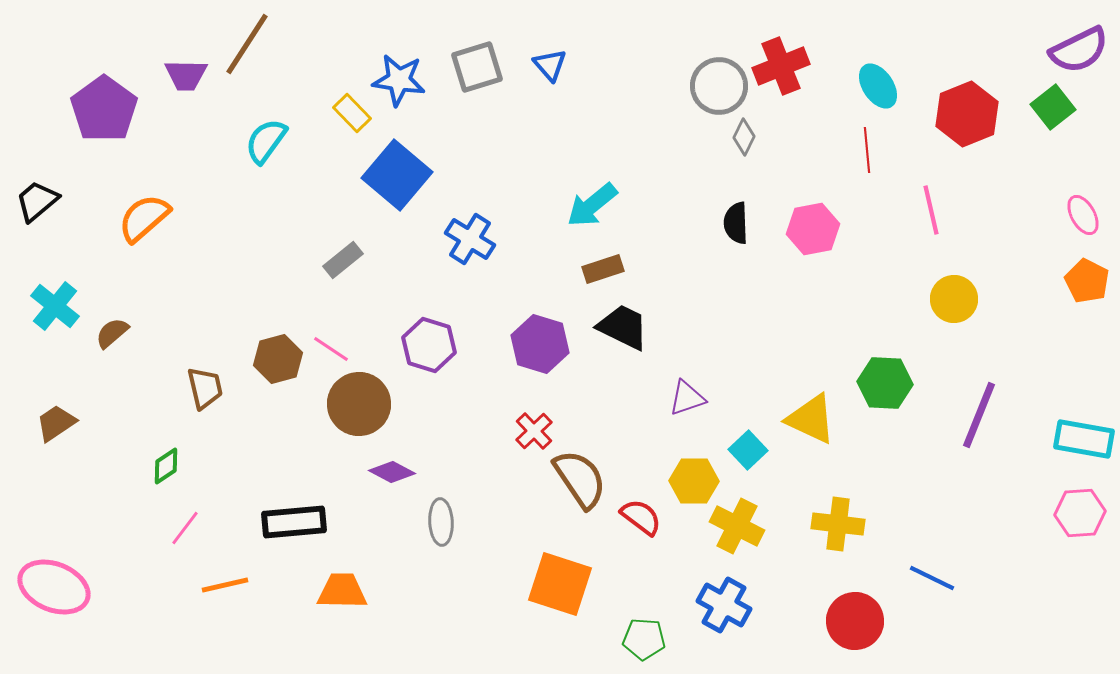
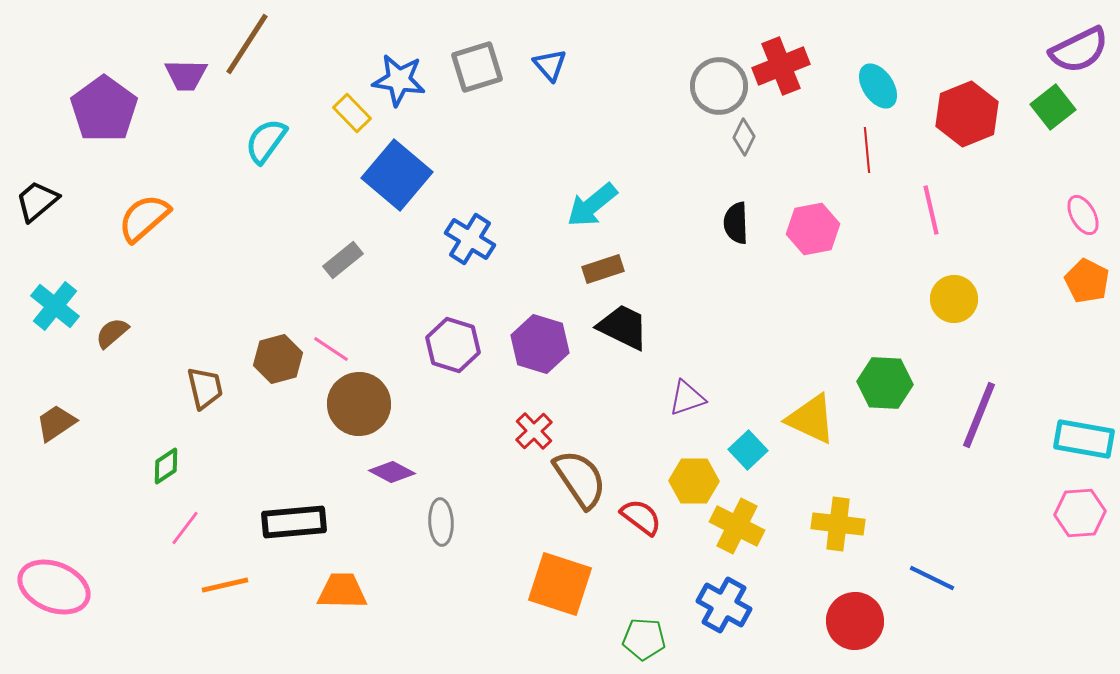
purple hexagon at (429, 345): moved 24 px right
